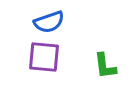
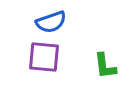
blue semicircle: moved 2 px right
